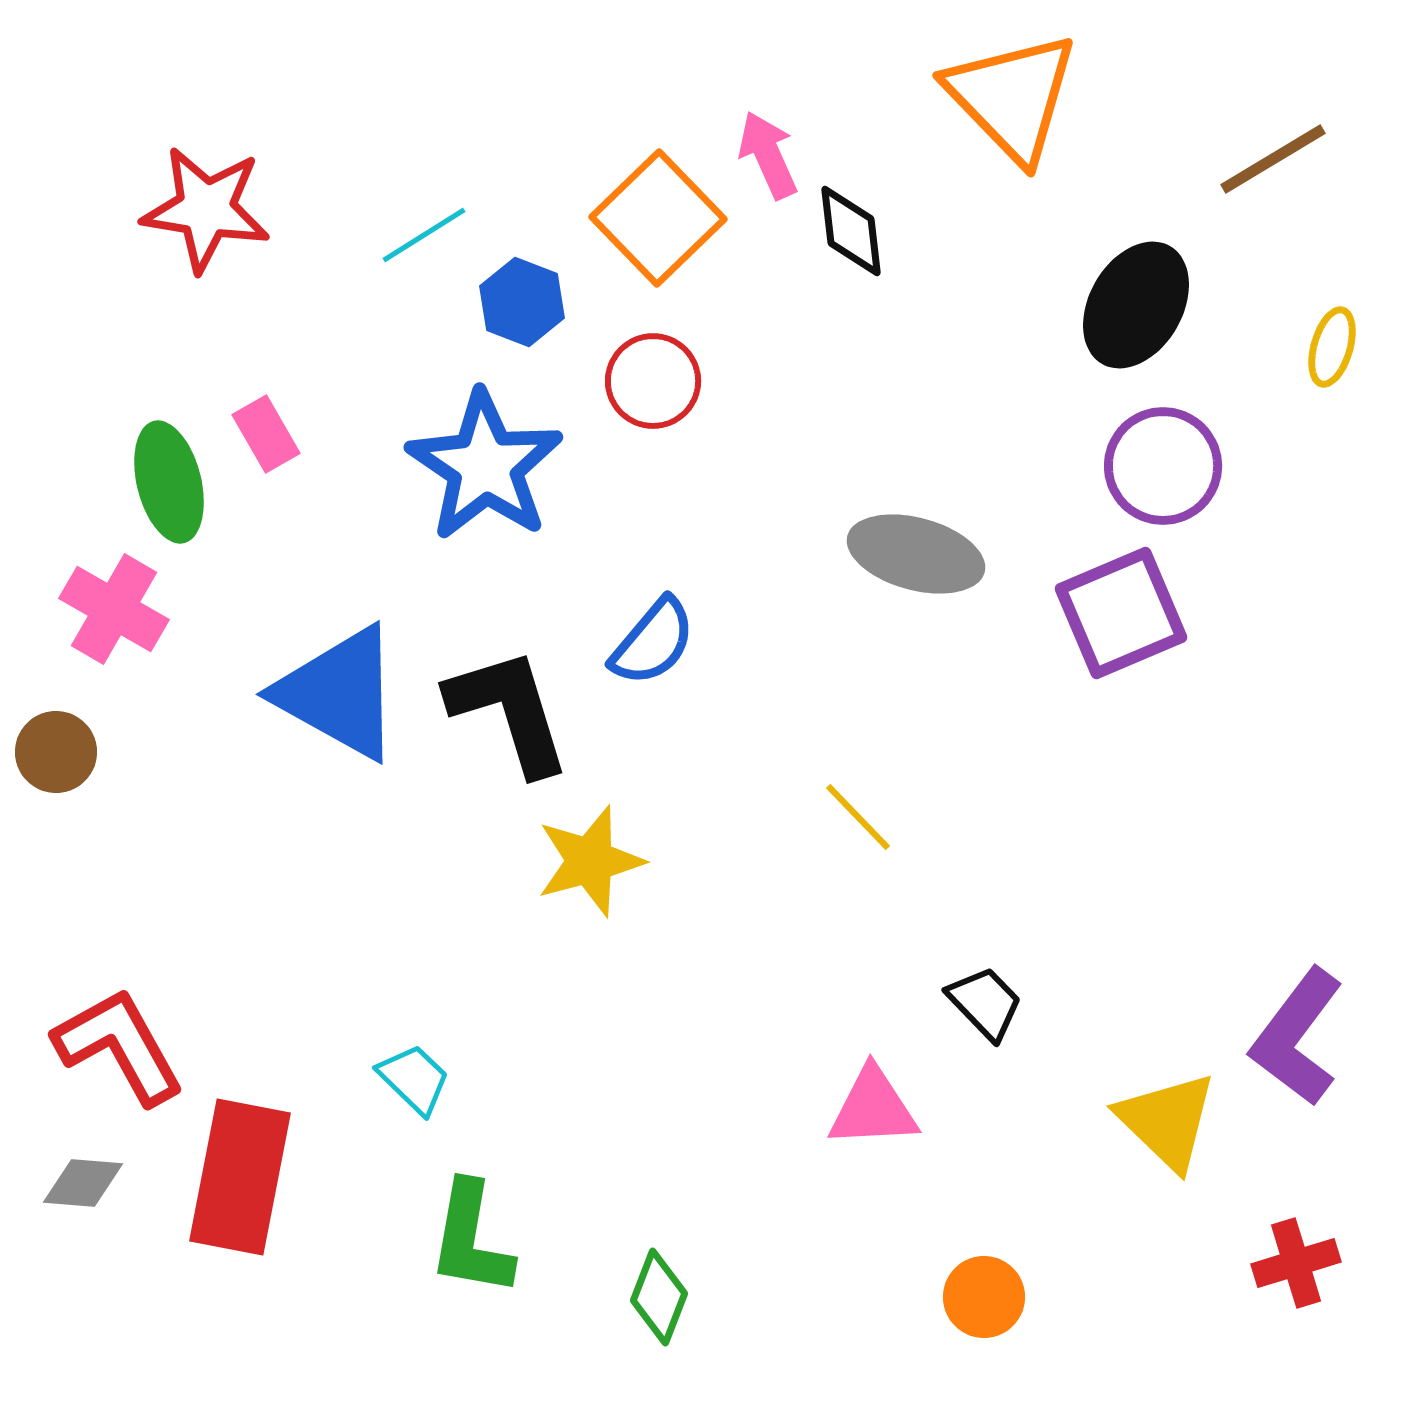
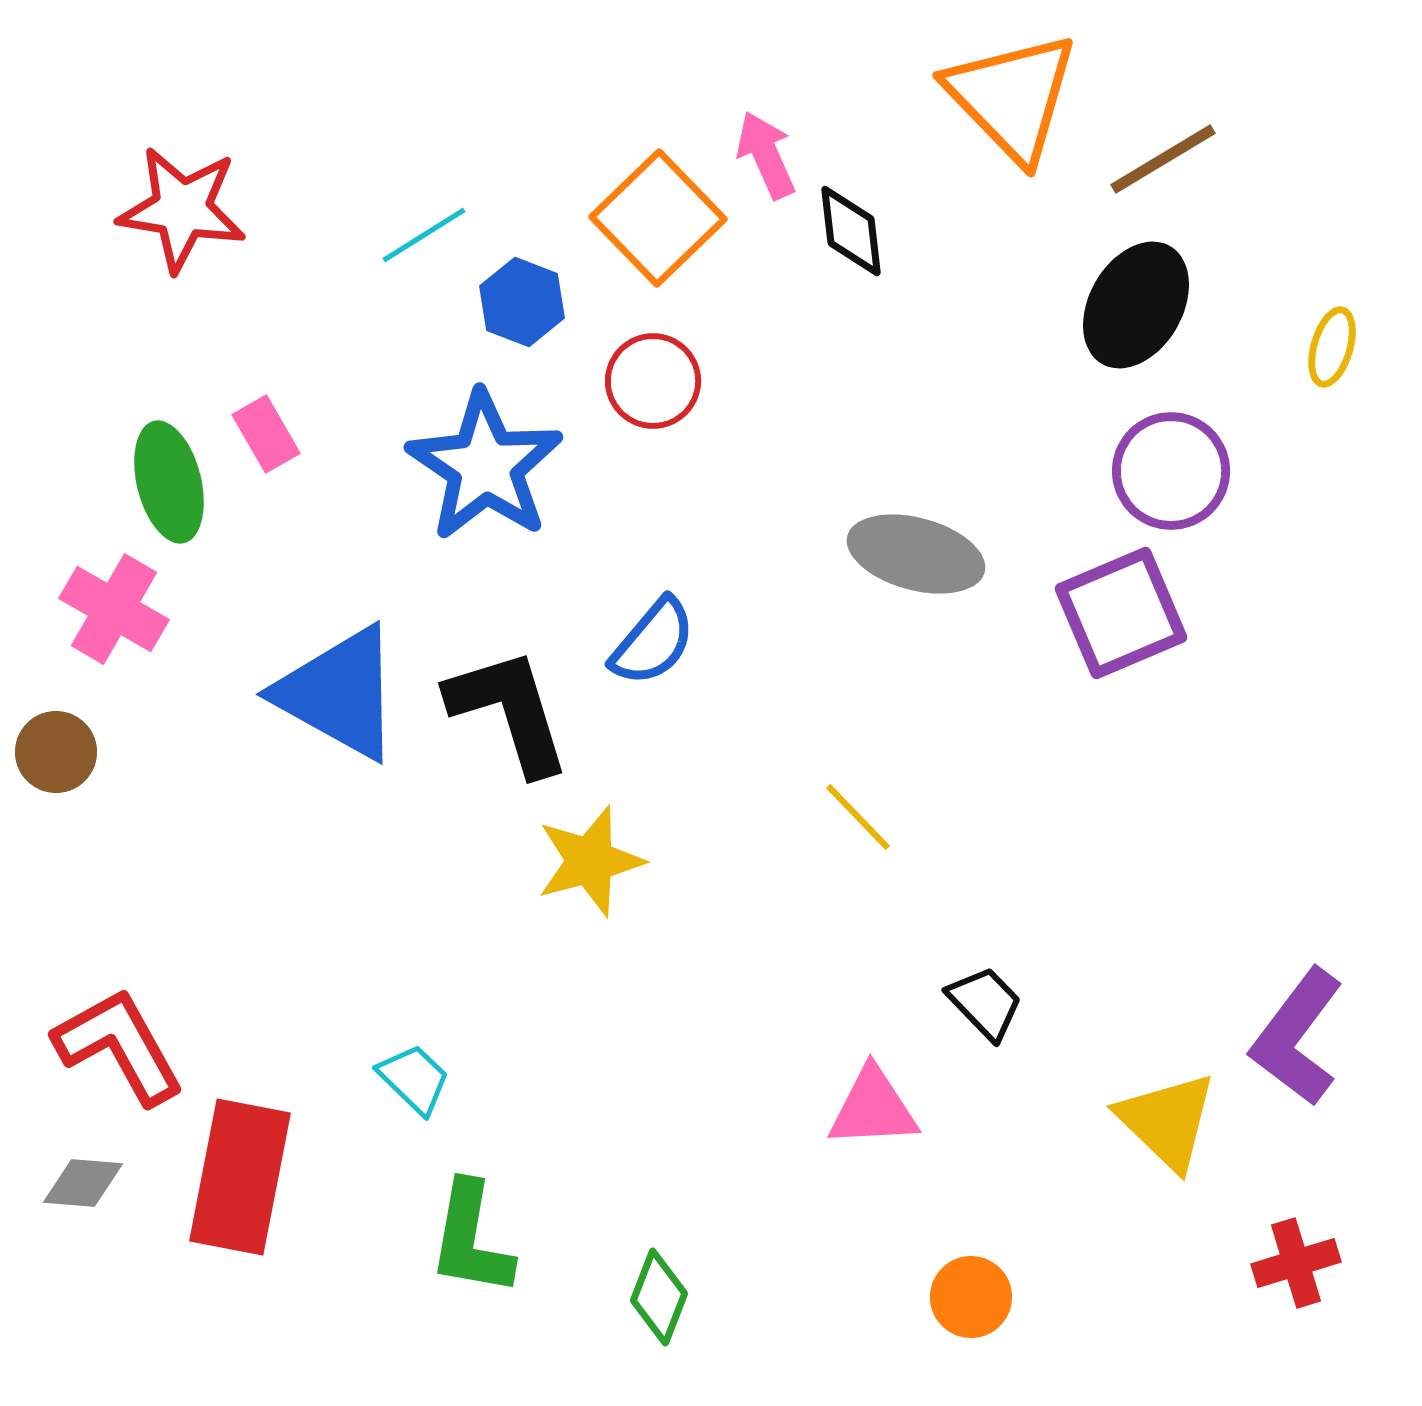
pink arrow: moved 2 px left
brown line: moved 110 px left
red star: moved 24 px left
purple circle: moved 8 px right, 5 px down
orange circle: moved 13 px left
